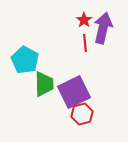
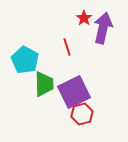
red star: moved 2 px up
red line: moved 18 px left, 4 px down; rotated 12 degrees counterclockwise
